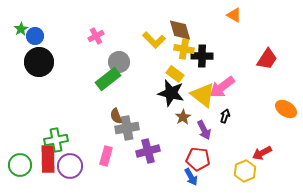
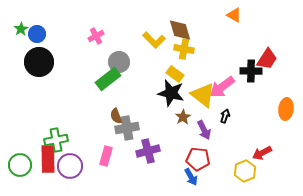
blue circle: moved 2 px right, 2 px up
black cross: moved 49 px right, 15 px down
orange ellipse: rotated 65 degrees clockwise
